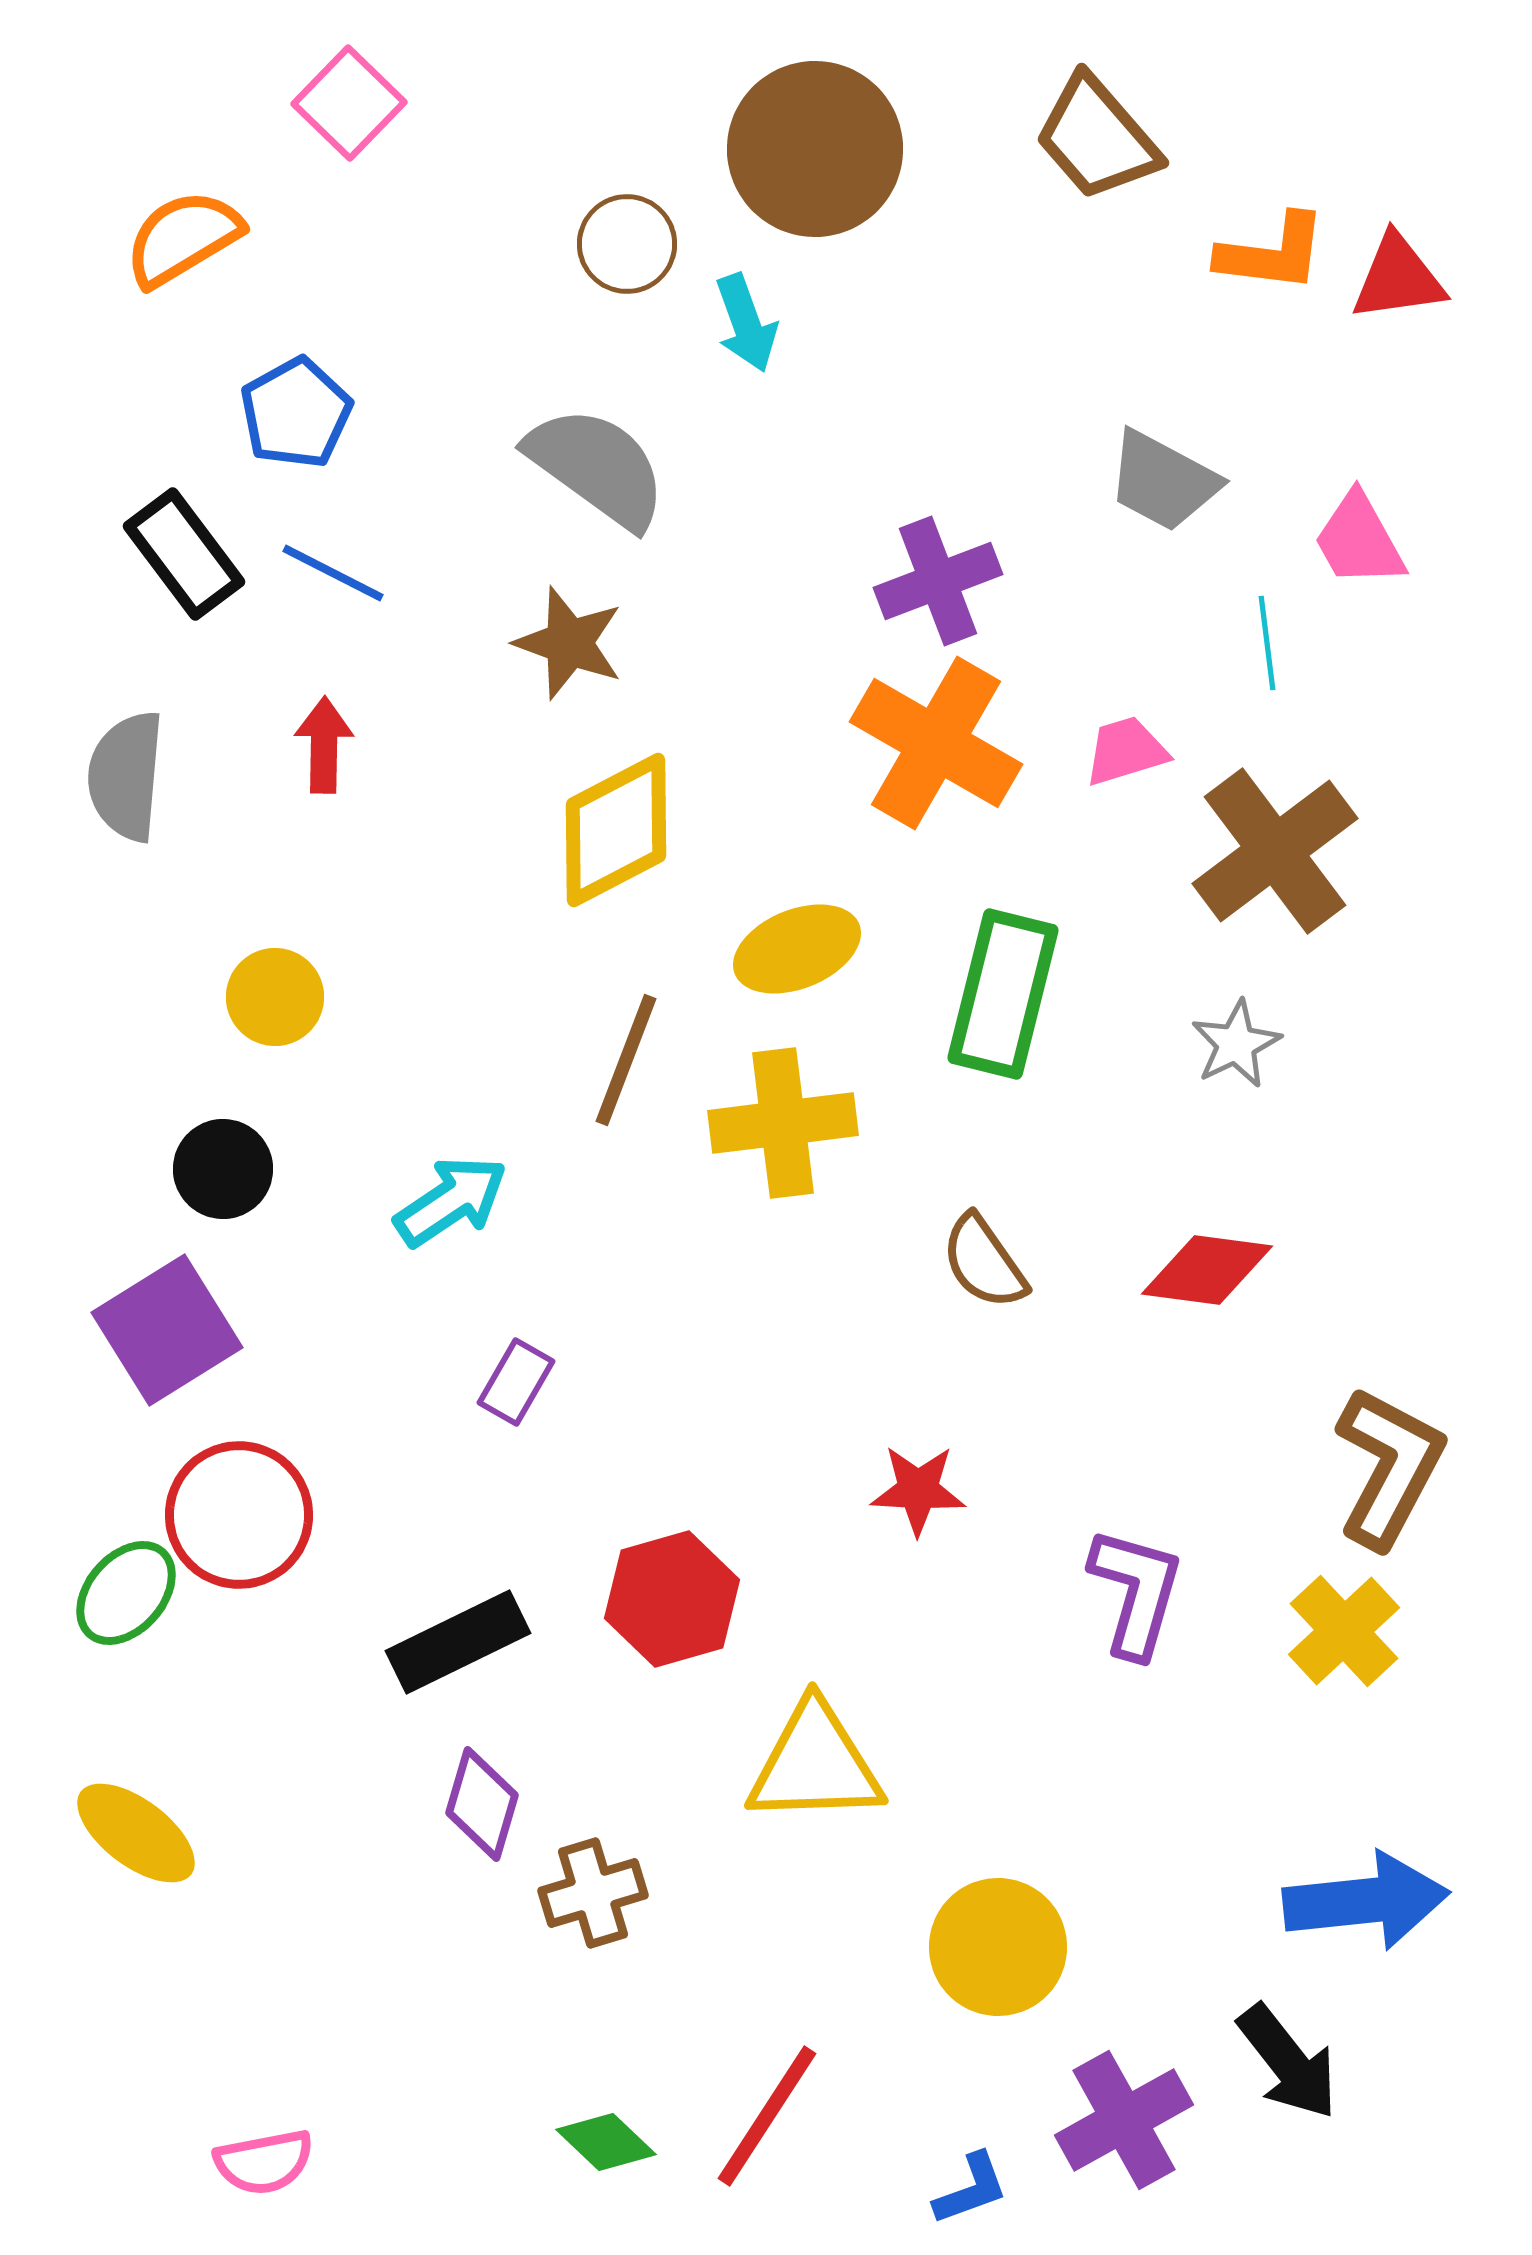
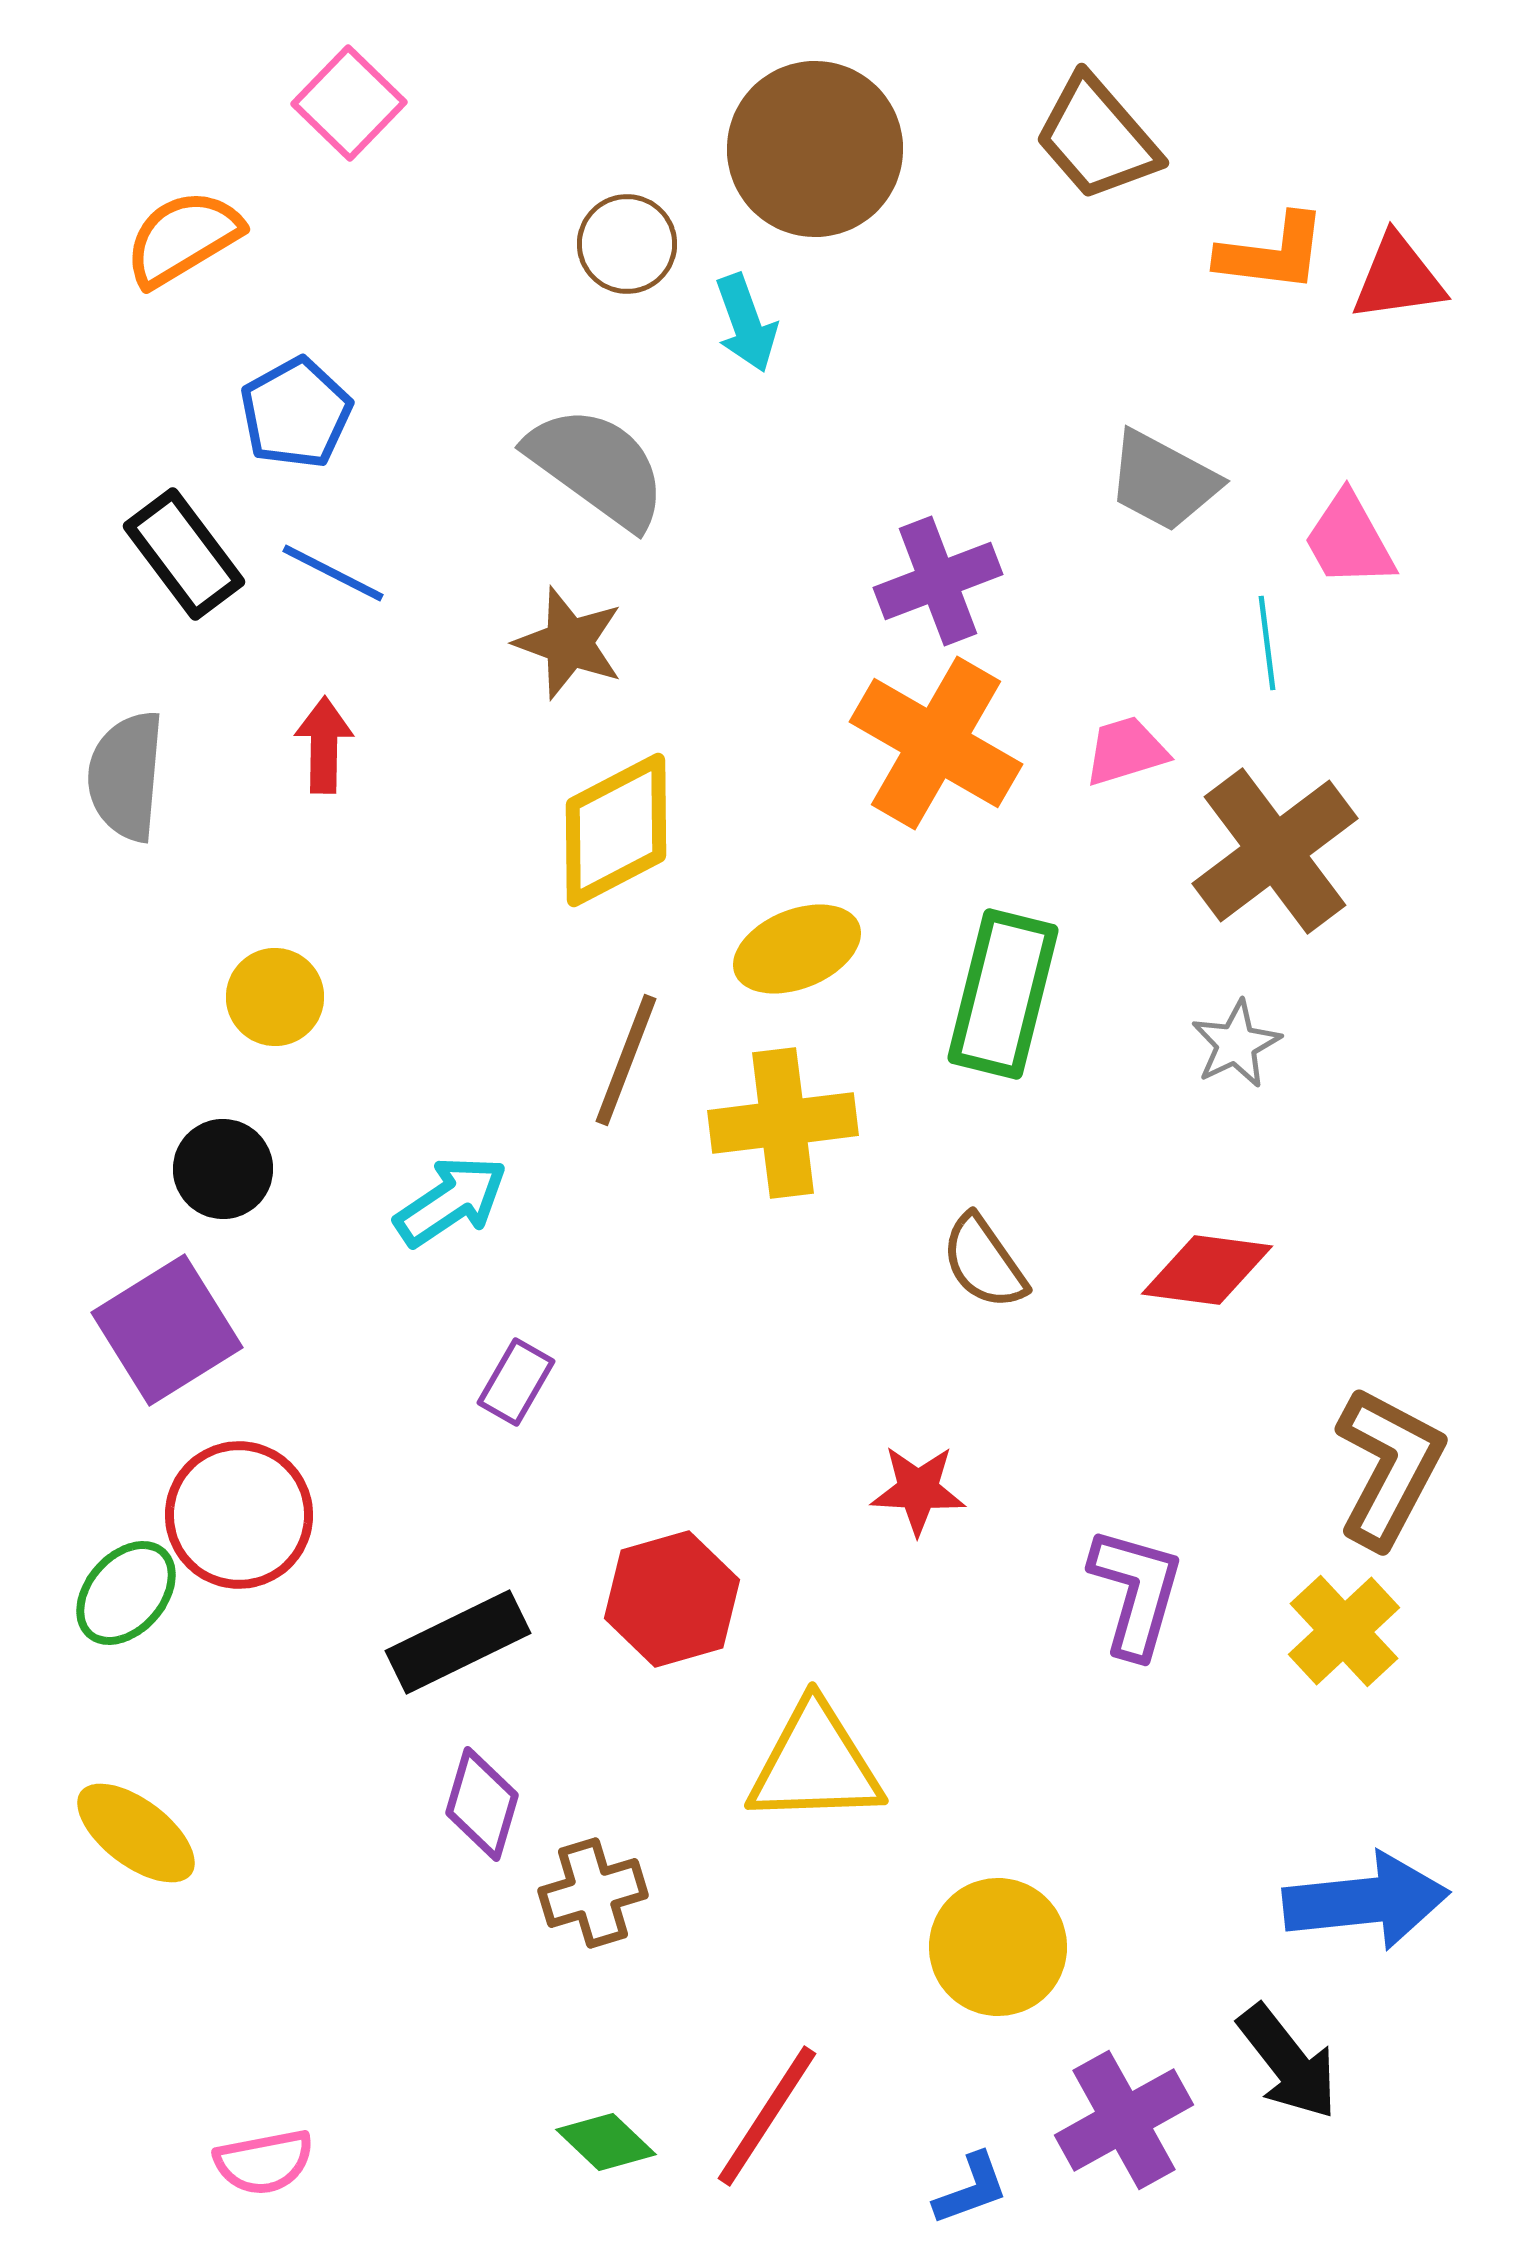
pink trapezoid at (1359, 540): moved 10 px left
